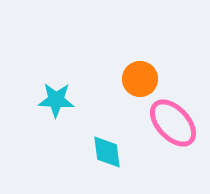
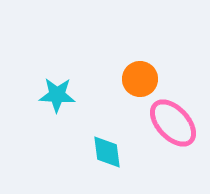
cyan star: moved 1 px right, 5 px up
